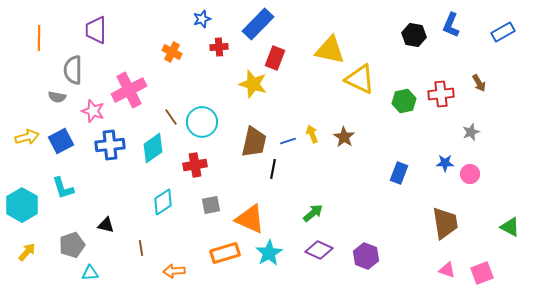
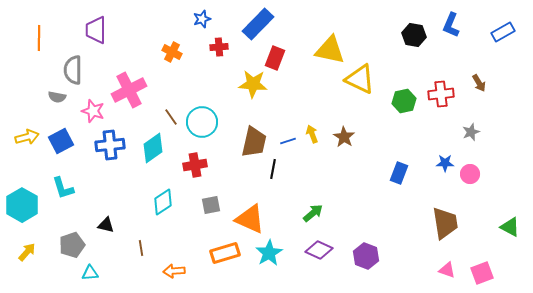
yellow star at (253, 84): rotated 12 degrees counterclockwise
